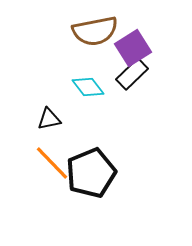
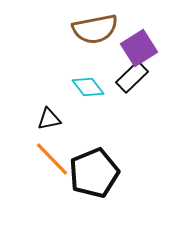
brown semicircle: moved 2 px up
purple square: moved 6 px right
black rectangle: moved 3 px down
orange line: moved 4 px up
black pentagon: moved 3 px right
